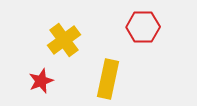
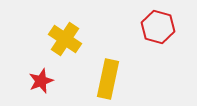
red hexagon: moved 15 px right; rotated 16 degrees clockwise
yellow cross: moved 1 px right, 1 px up; rotated 20 degrees counterclockwise
